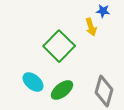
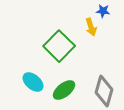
green ellipse: moved 2 px right
